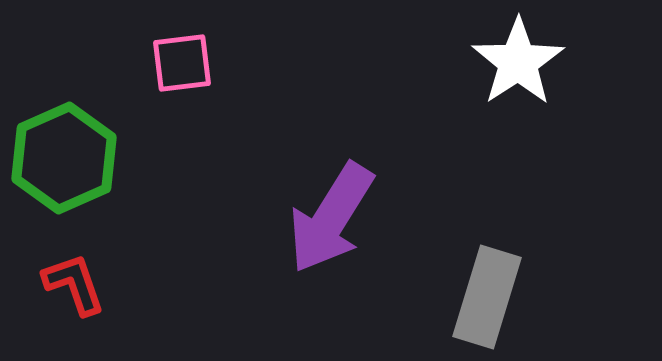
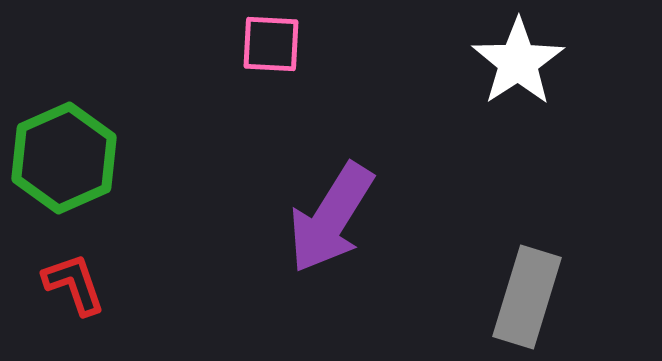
pink square: moved 89 px right, 19 px up; rotated 10 degrees clockwise
gray rectangle: moved 40 px right
